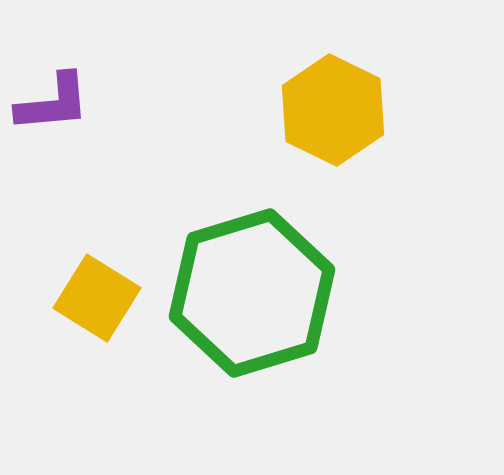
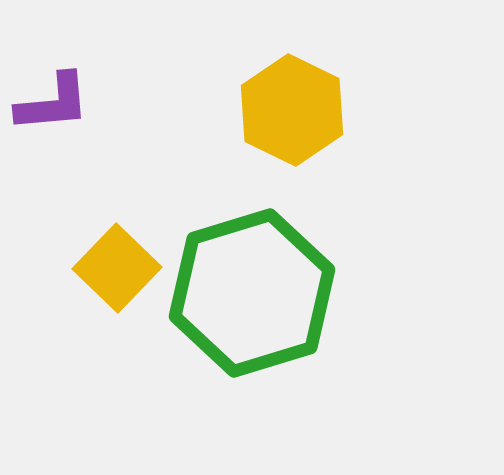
yellow hexagon: moved 41 px left
yellow square: moved 20 px right, 30 px up; rotated 12 degrees clockwise
